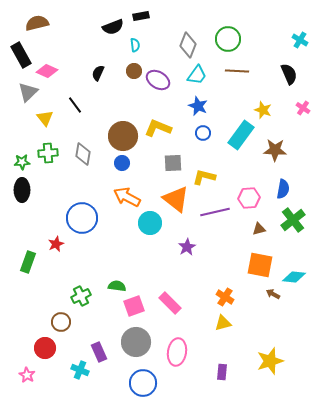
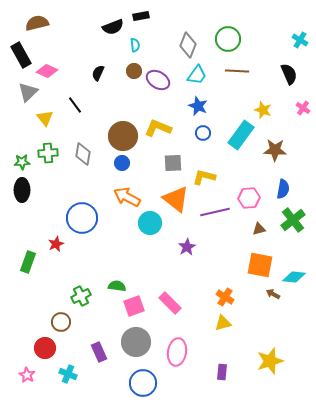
cyan cross at (80, 370): moved 12 px left, 4 px down
